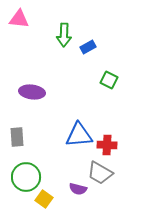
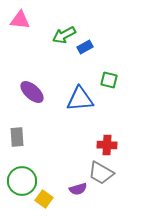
pink triangle: moved 1 px right, 1 px down
green arrow: rotated 60 degrees clockwise
blue rectangle: moved 3 px left
green square: rotated 12 degrees counterclockwise
purple ellipse: rotated 35 degrees clockwise
blue triangle: moved 1 px right, 36 px up
gray trapezoid: moved 1 px right
green circle: moved 4 px left, 4 px down
purple semicircle: rotated 30 degrees counterclockwise
